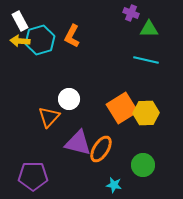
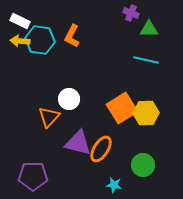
white rectangle: rotated 36 degrees counterclockwise
cyan hexagon: rotated 24 degrees clockwise
